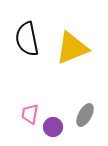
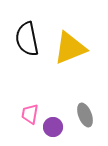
yellow triangle: moved 2 px left
gray ellipse: rotated 50 degrees counterclockwise
